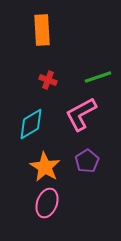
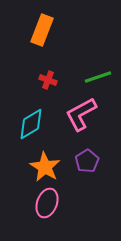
orange rectangle: rotated 24 degrees clockwise
